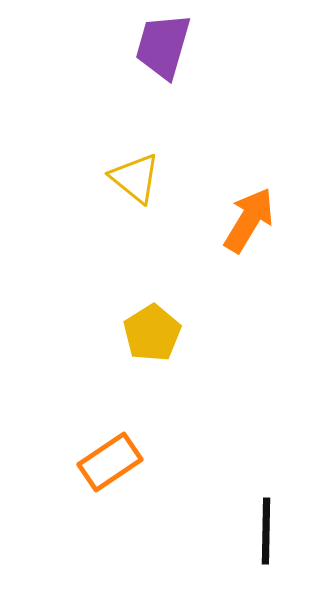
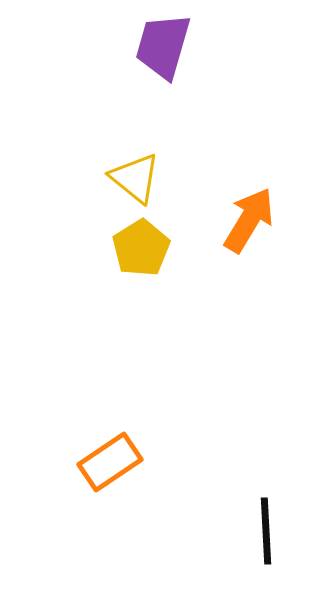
yellow pentagon: moved 11 px left, 85 px up
black line: rotated 4 degrees counterclockwise
